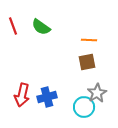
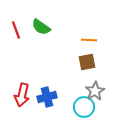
red line: moved 3 px right, 4 px down
gray star: moved 2 px left, 2 px up
